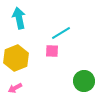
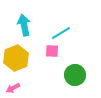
cyan arrow: moved 5 px right, 7 px down
green circle: moved 9 px left, 6 px up
pink arrow: moved 2 px left
